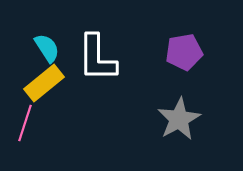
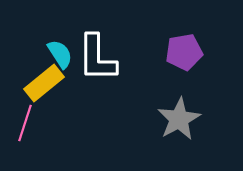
cyan semicircle: moved 13 px right, 6 px down
